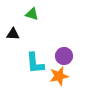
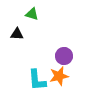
black triangle: moved 4 px right
cyan L-shape: moved 2 px right, 17 px down
